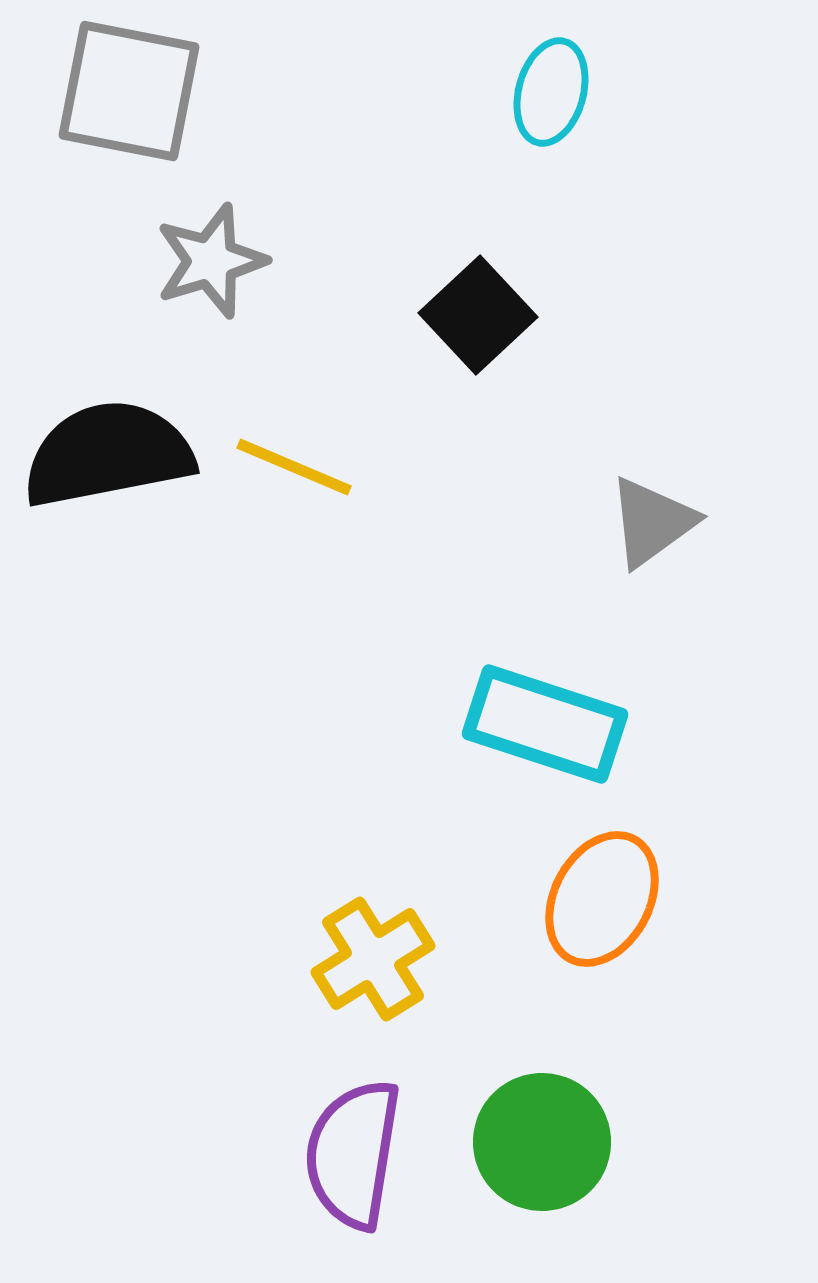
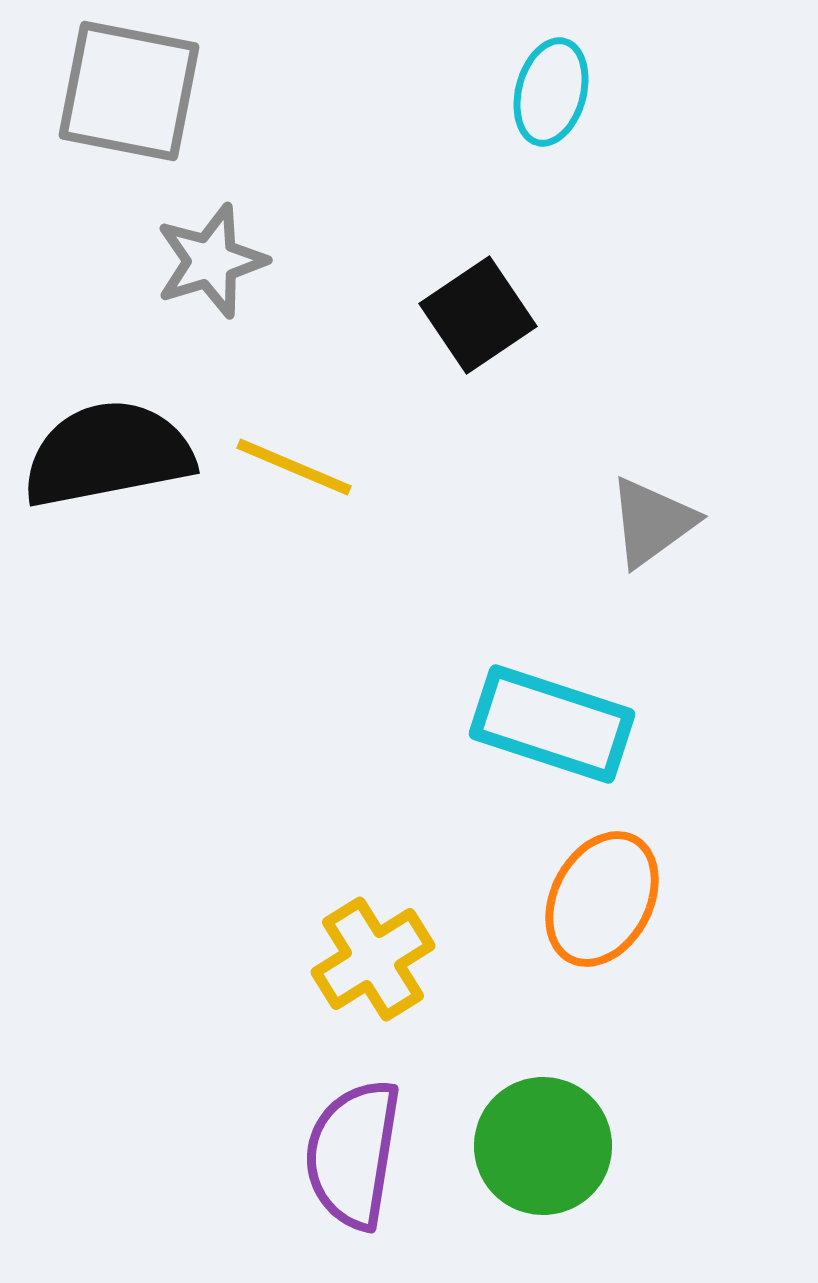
black square: rotated 9 degrees clockwise
cyan rectangle: moved 7 px right
green circle: moved 1 px right, 4 px down
